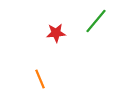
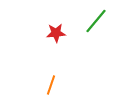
orange line: moved 11 px right, 6 px down; rotated 42 degrees clockwise
